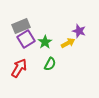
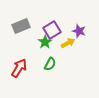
purple square: moved 26 px right, 9 px up
